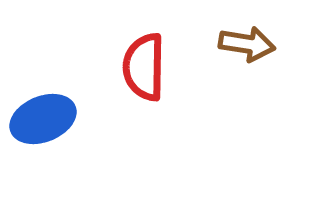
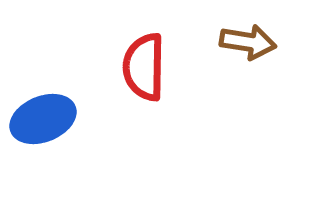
brown arrow: moved 1 px right, 2 px up
